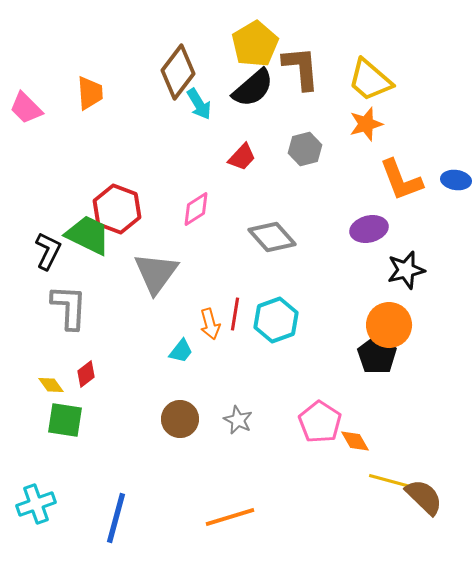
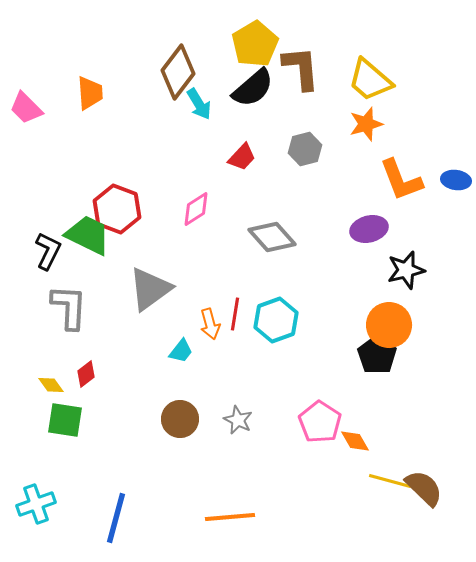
gray triangle: moved 6 px left, 16 px down; rotated 18 degrees clockwise
brown semicircle: moved 9 px up
orange line: rotated 12 degrees clockwise
